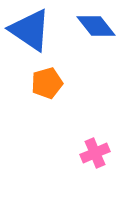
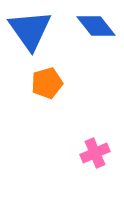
blue triangle: rotated 21 degrees clockwise
